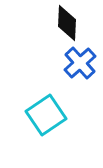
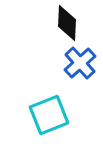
cyan square: moved 3 px right; rotated 12 degrees clockwise
